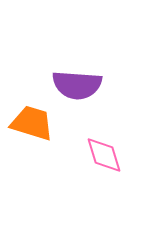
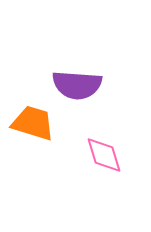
orange trapezoid: moved 1 px right
